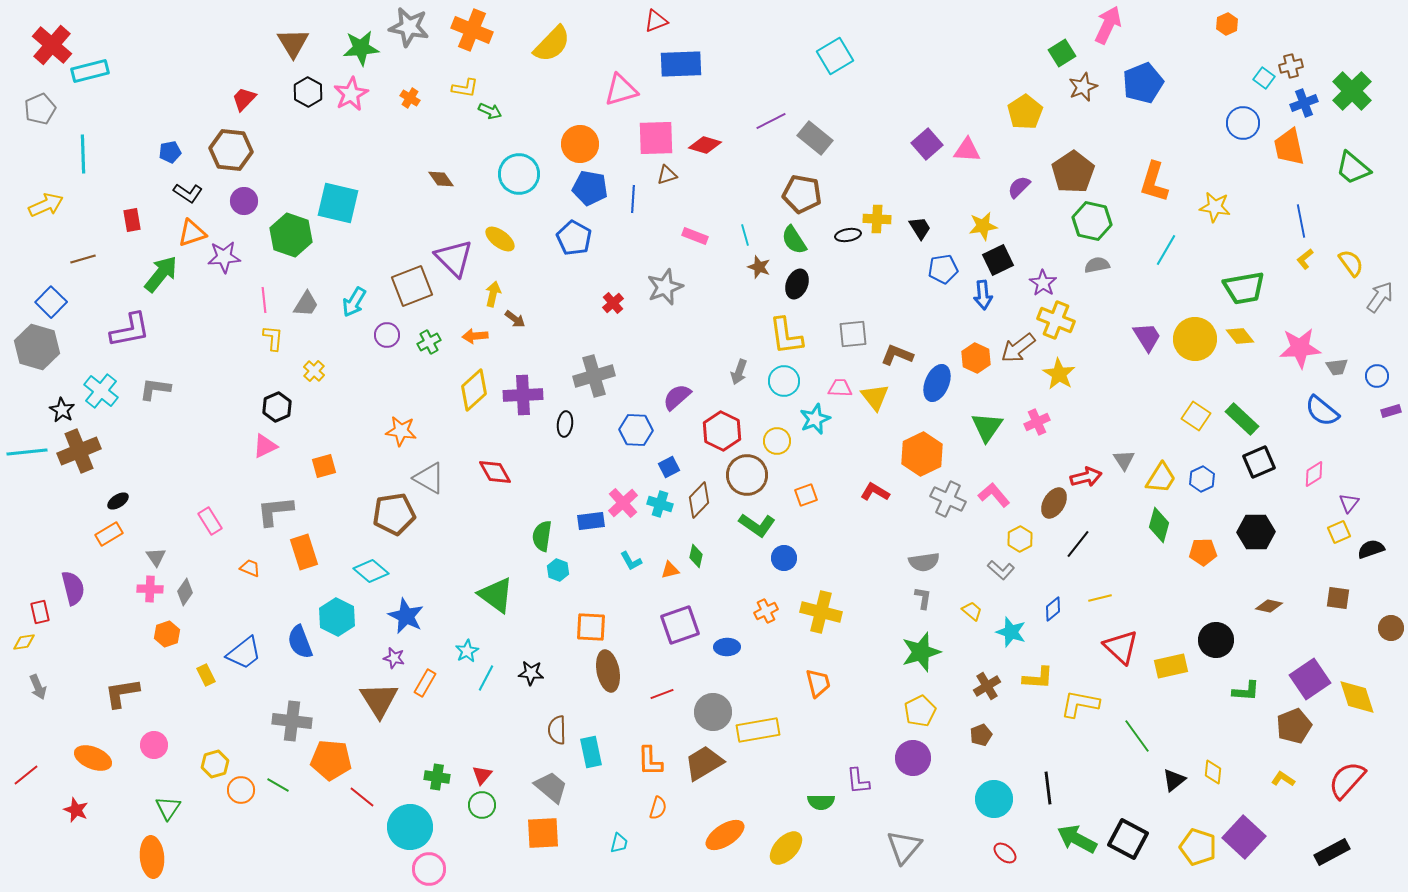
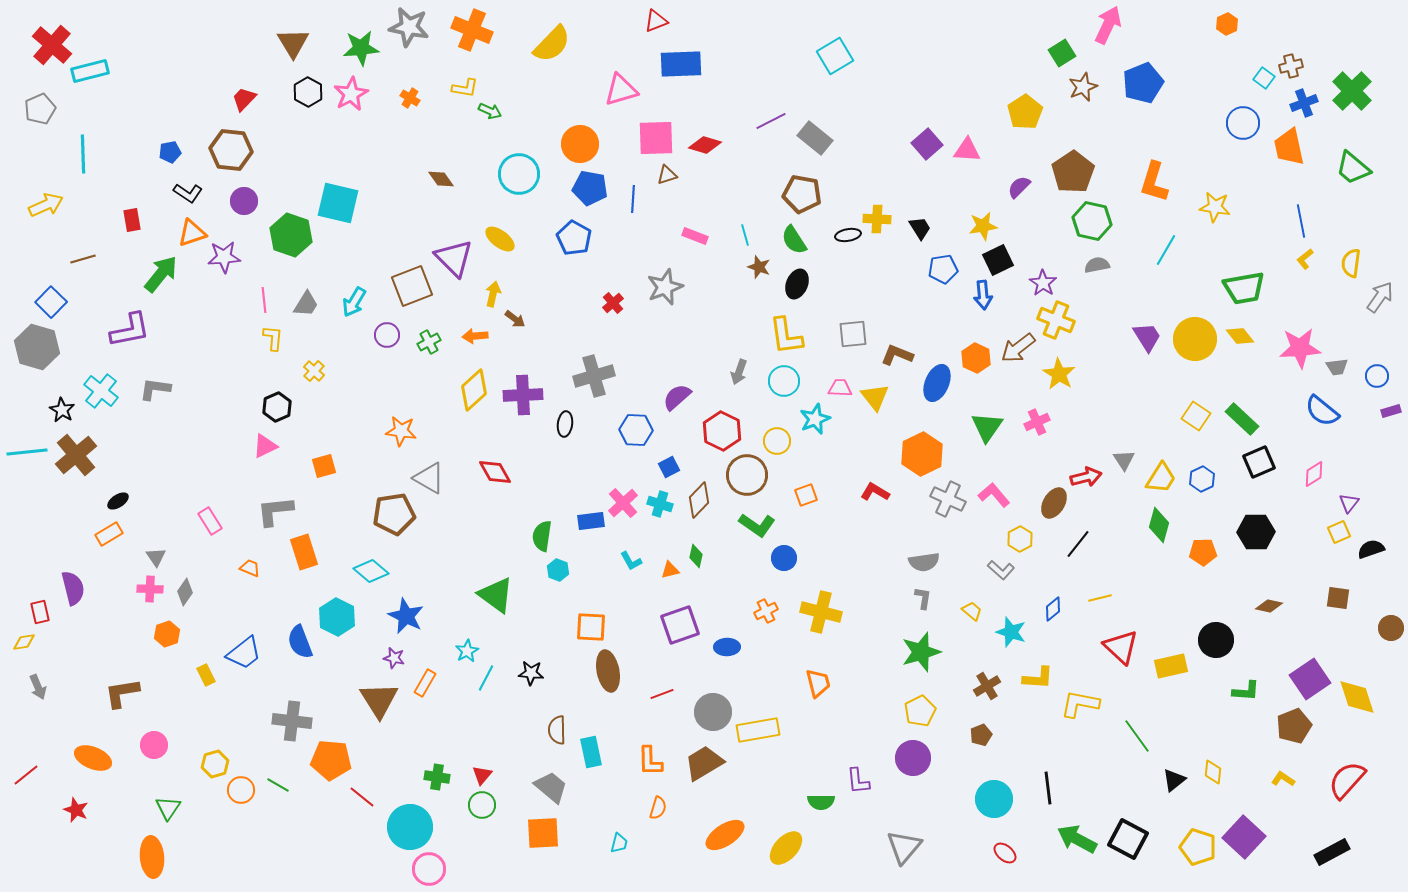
yellow semicircle at (1351, 263): rotated 136 degrees counterclockwise
brown cross at (79, 451): moved 3 px left, 4 px down; rotated 18 degrees counterclockwise
